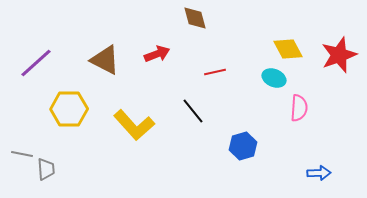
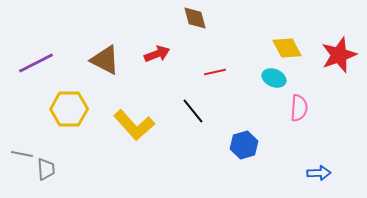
yellow diamond: moved 1 px left, 1 px up
purple line: rotated 15 degrees clockwise
blue hexagon: moved 1 px right, 1 px up
